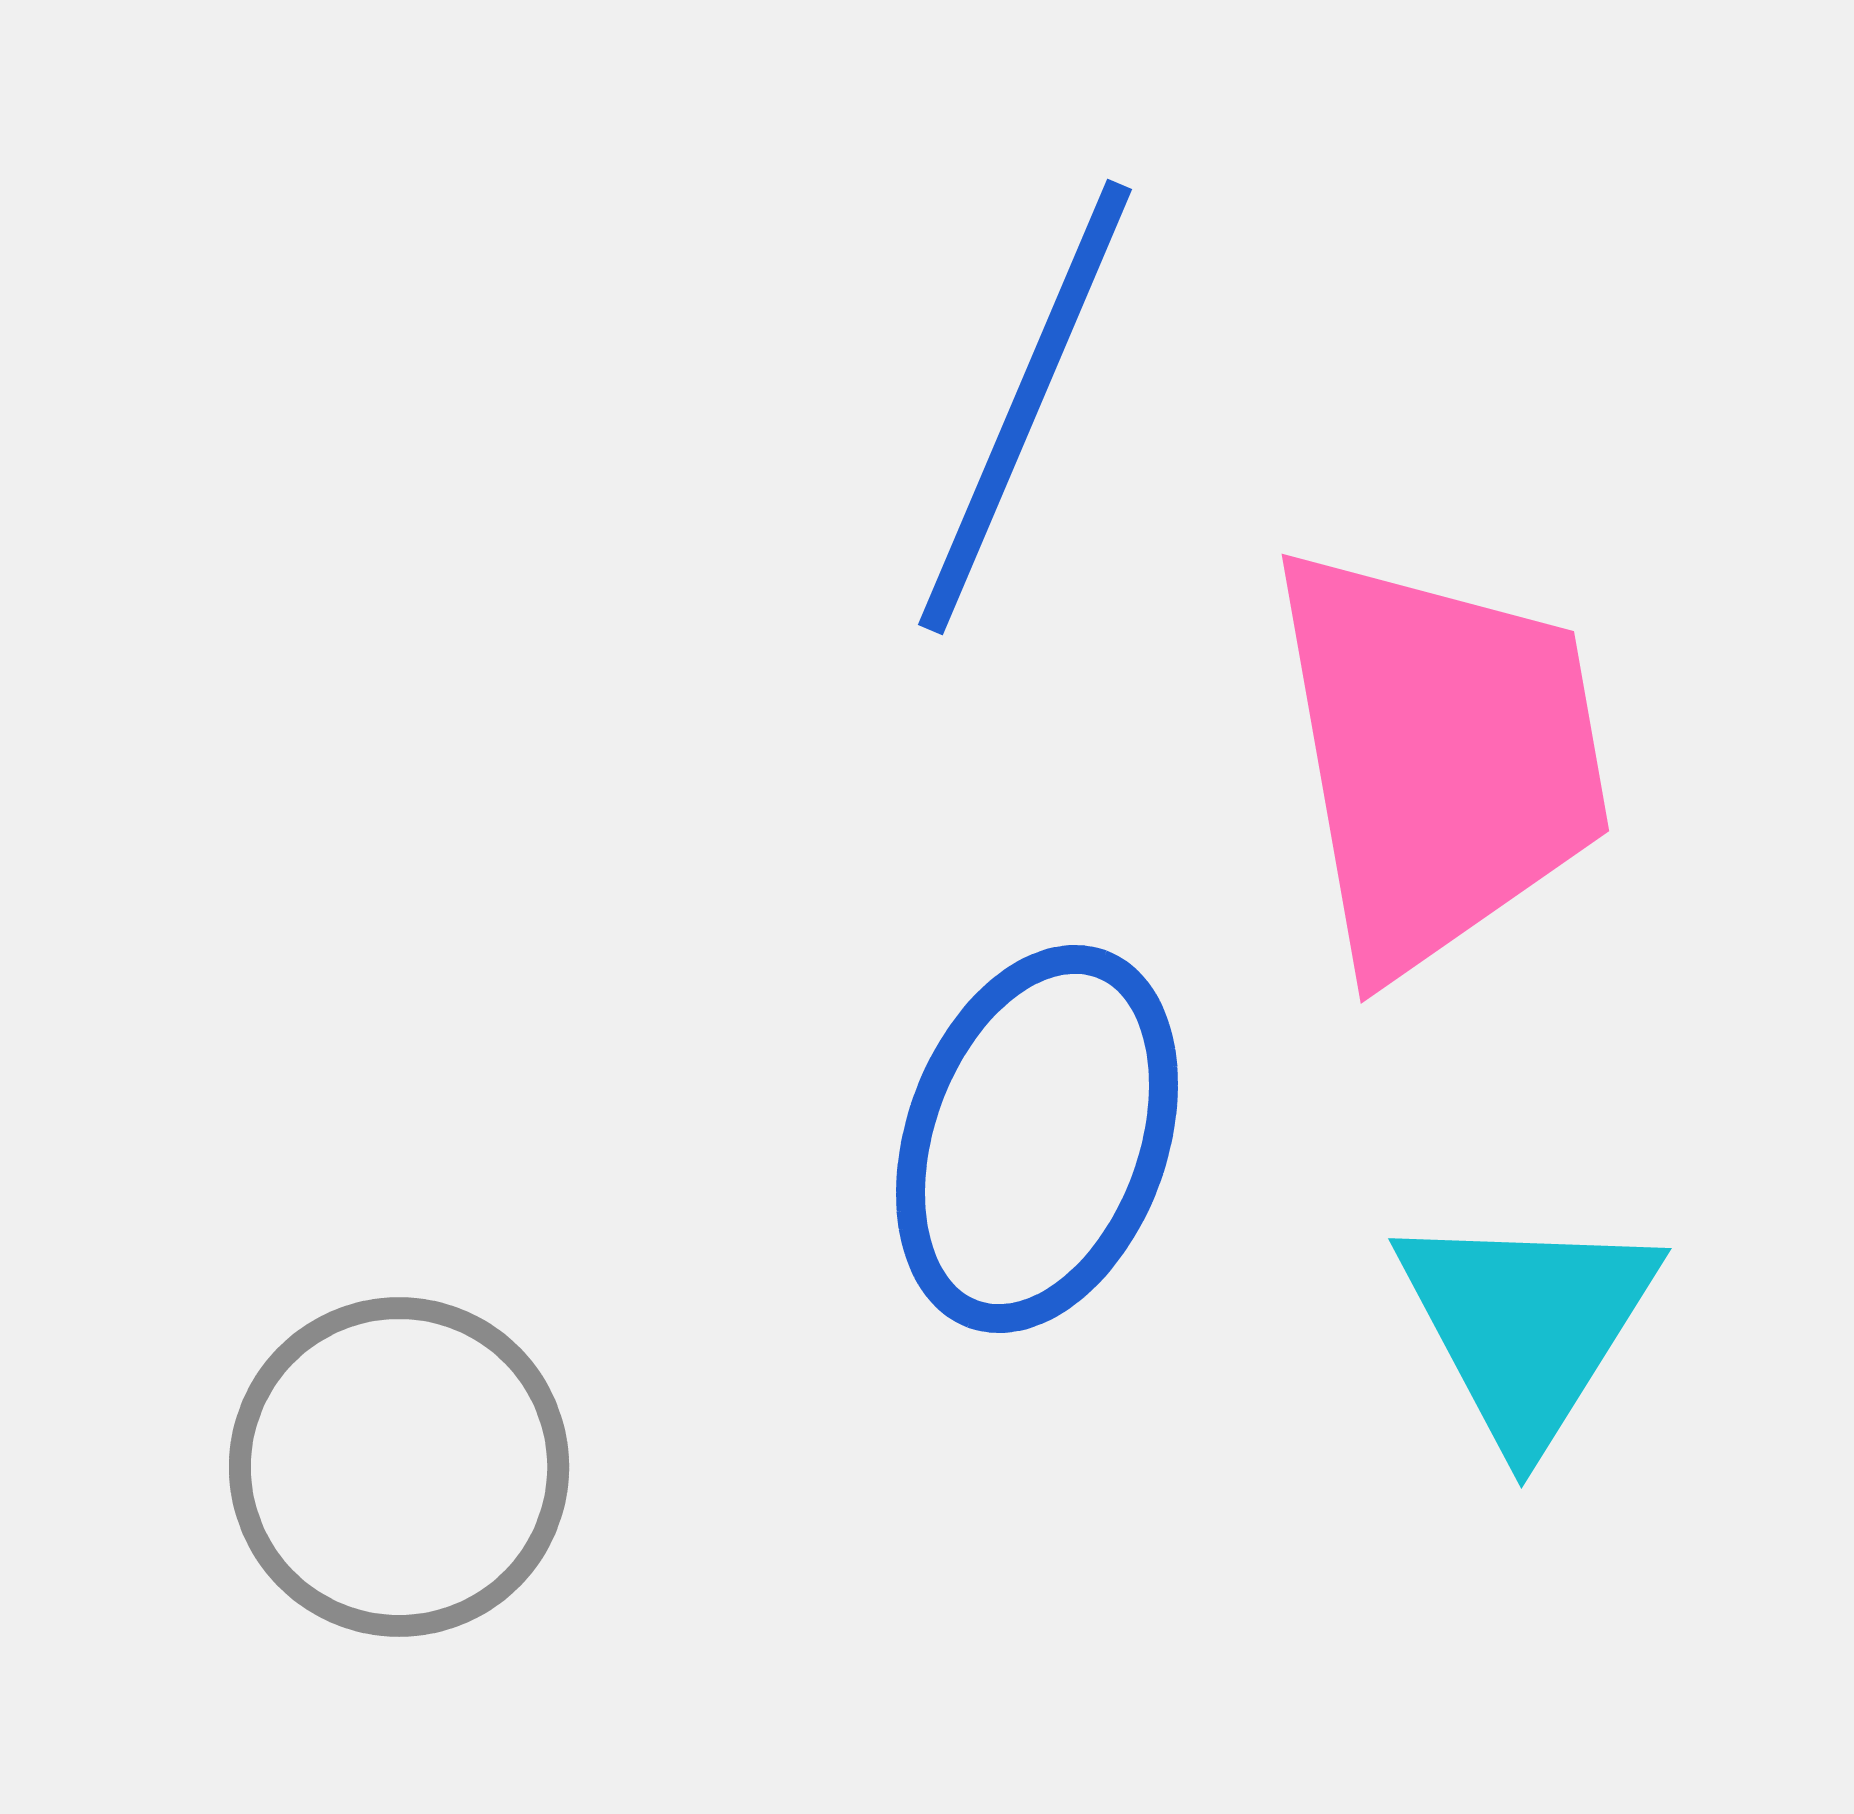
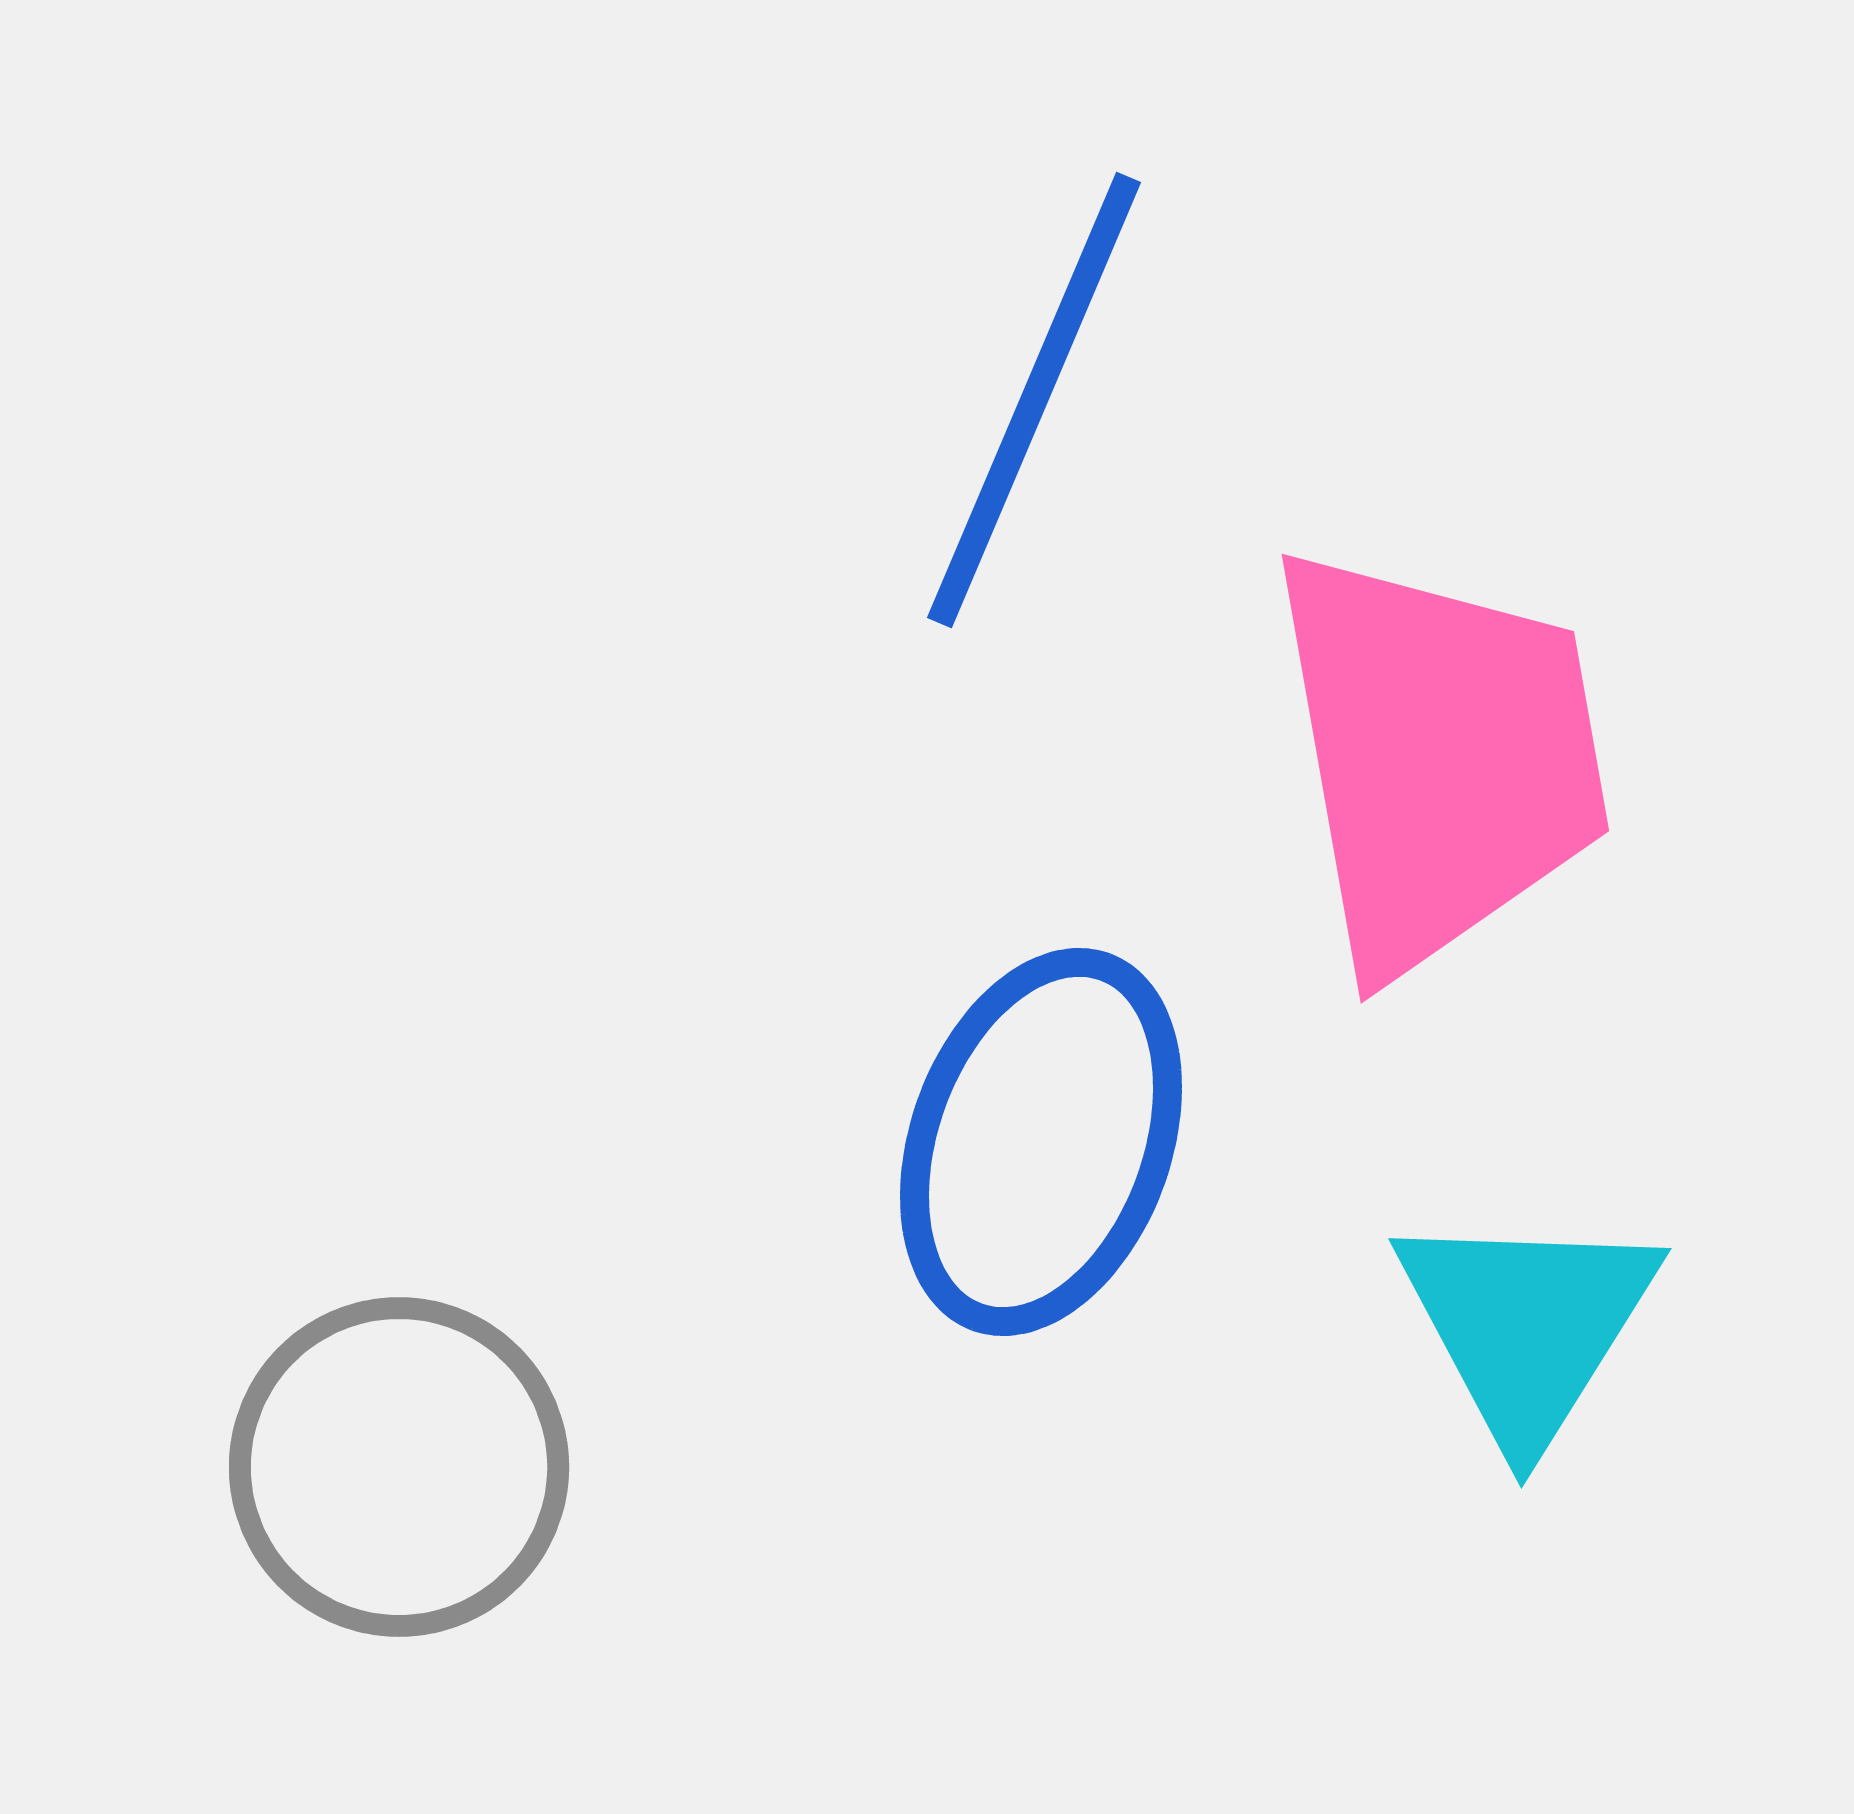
blue line: moved 9 px right, 7 px up
blue ellipse: moved 4 px right, 3 px down
